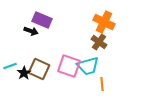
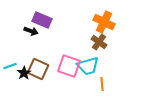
brown square: moved 1 px left
